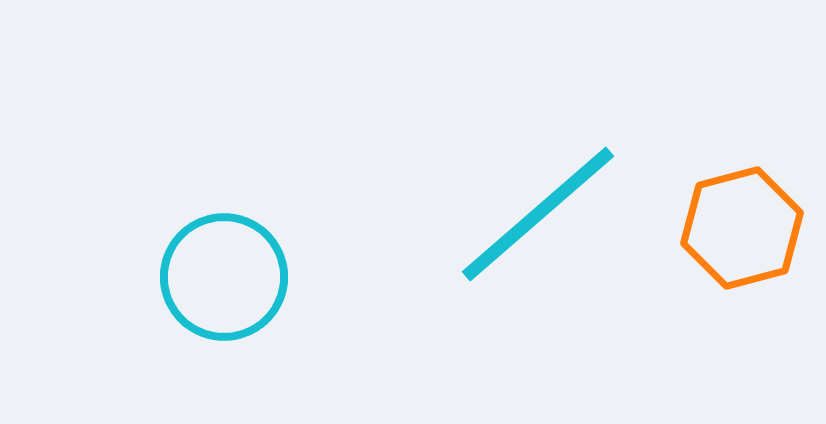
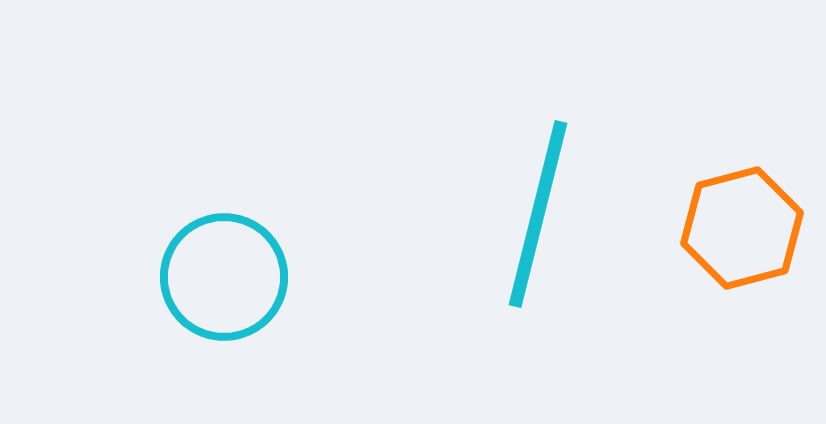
cyan line: rotated 35 degrees counterclockwise
